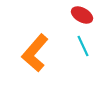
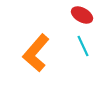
orange L-shape: moved 1 px right
